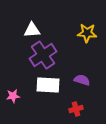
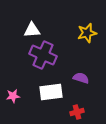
yellow star: rotated 18 degrees counterclockwise
purple cross: rotated 32 degrees counterclockwise
purple semicircle: moved 1 px left, 2 px up
white rectangle: moved 3 px right, 7 px down; rotated 10 degrees counterclockwise
red cross: moved 1 px right, 3 px down
